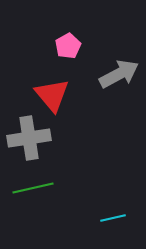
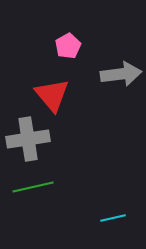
gray arrow: moved 2 px right; rotated 21 degrees clockwise
gray cross: moved 1 px left, 1 px down
green line: moved 1 px up
